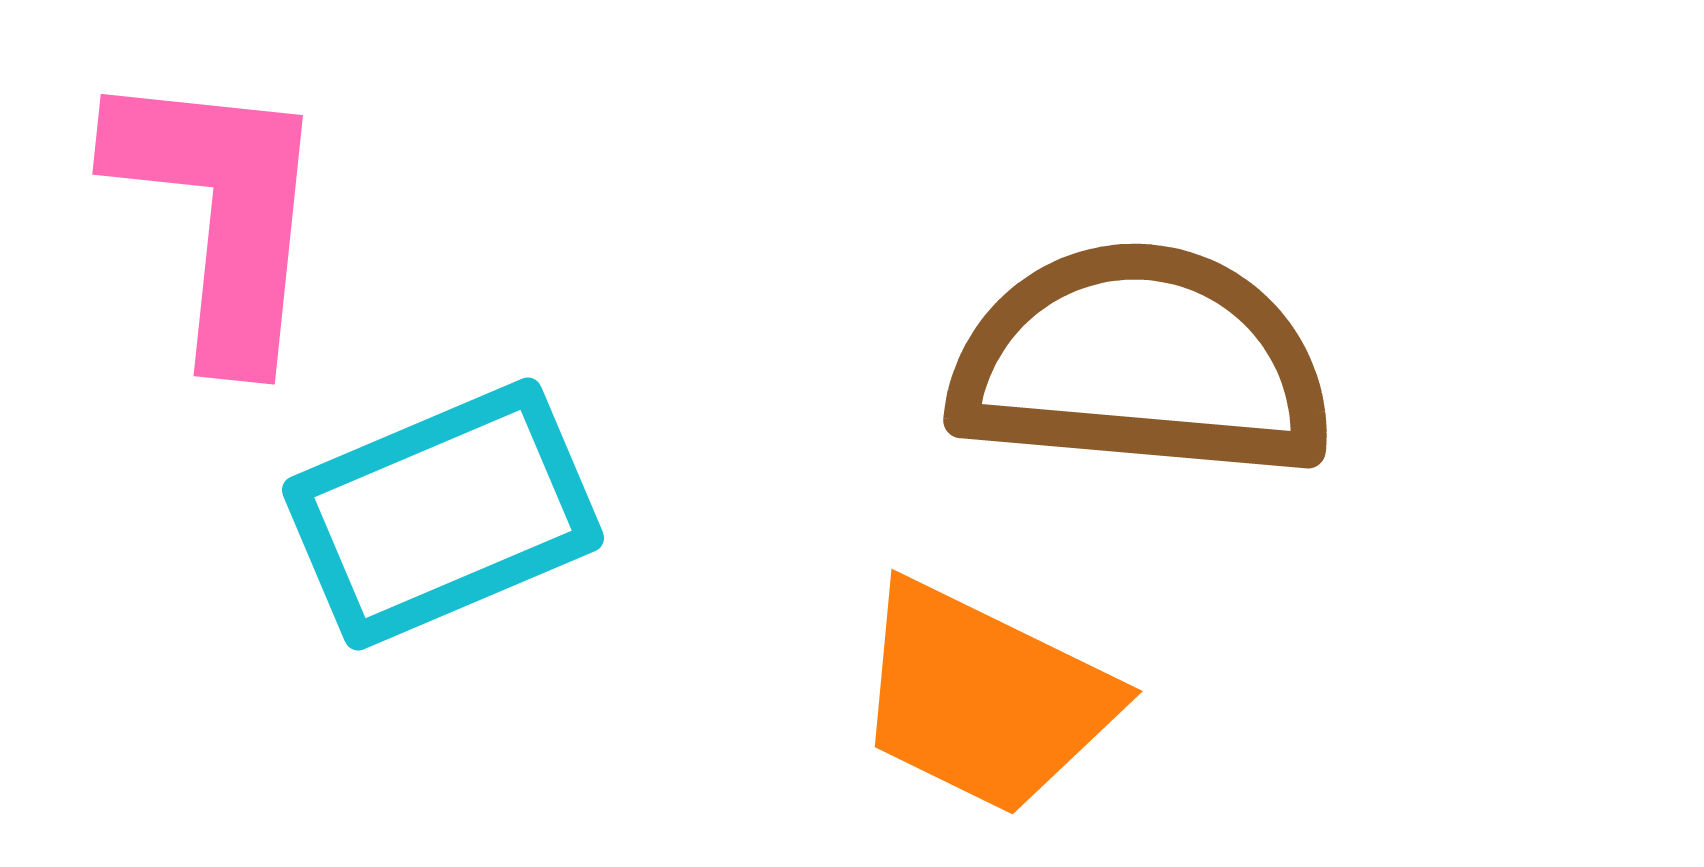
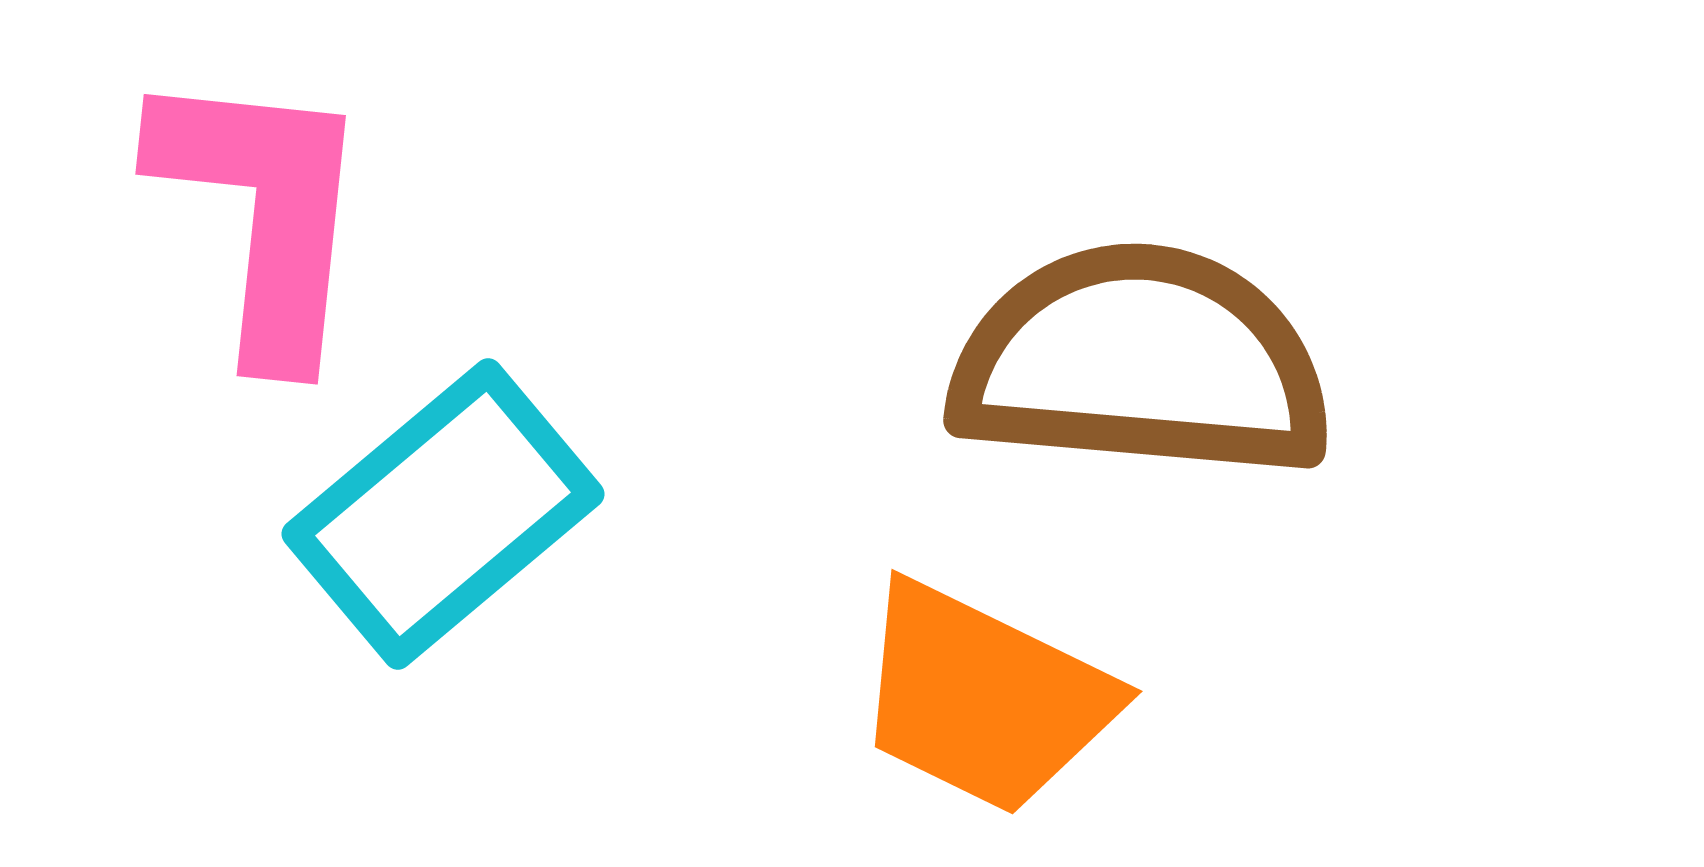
pink L-shape: moved 43 px right
cyan rectangle: rotated 17 degrees counterclockwise
